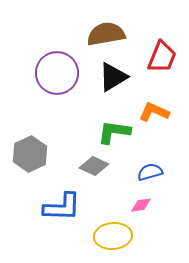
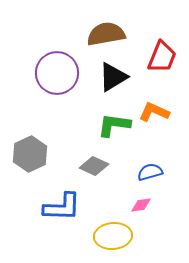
green L-shape: moved 7 px up
